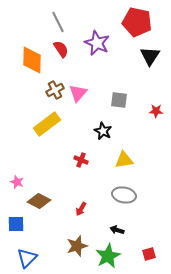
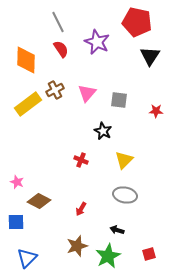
purple star: moved 1 px up
orange diamond: moved 6 px left
pink triangle: moved 9 px right
yellow rectangle: moved 19 px left, 20 px up
yellow triangle: rotated 36 degrees counterclockwise
gray ellipse: moved 1 px right
blue square: moved 2 px up
